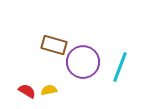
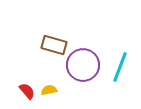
purple circle: moved 3 px down
red semicircle: rotated 18 degrees clockwise
